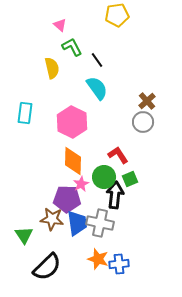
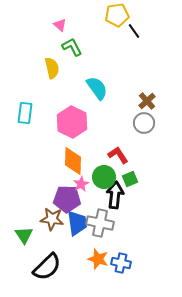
black line: moved 37 px right, 29 px up
gray circle: moved 1 px right, 1 px down
blue cross: moved 2 px right, 1 px up; rotated 18 degrees clockwise
